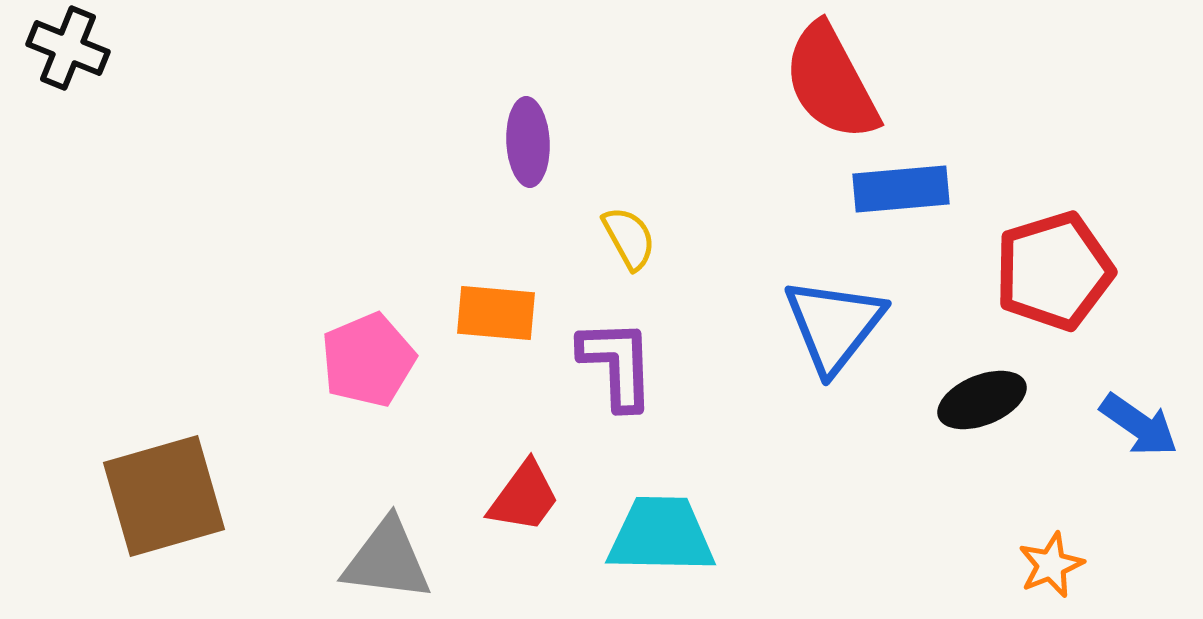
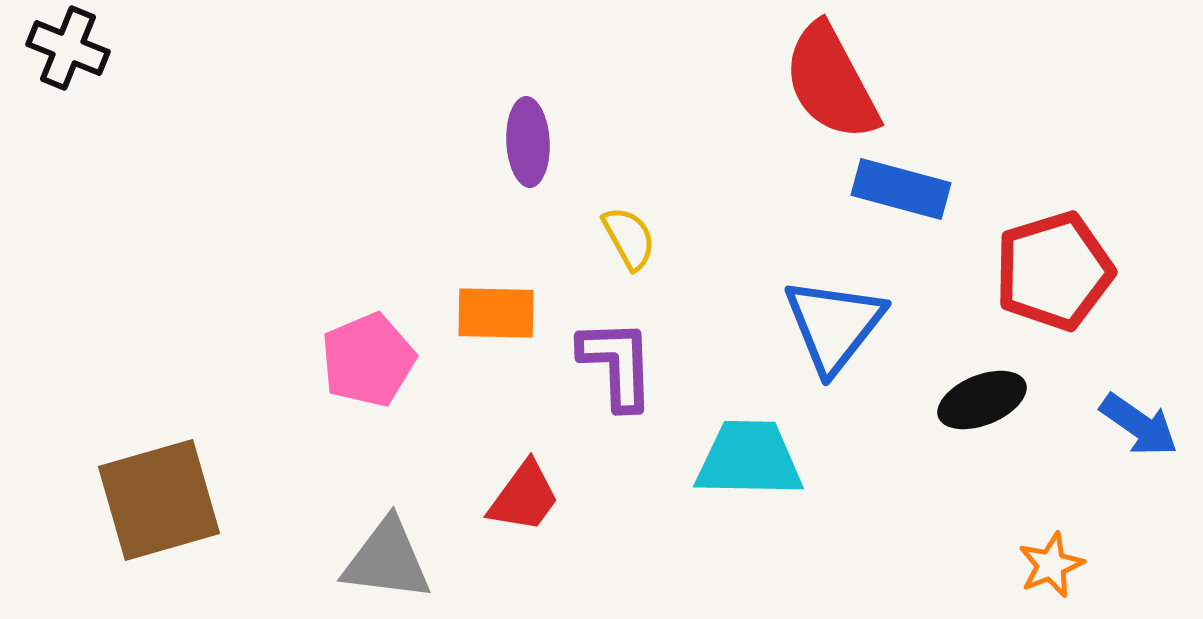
blue rectangle: rotated 20 degrees clockwise
orange rectangle: rotated 4 degrees counterclockwise
brown square: moved 5 px left, 4 px down
cyan trapezoid: moved 88 px right, 76 px up
